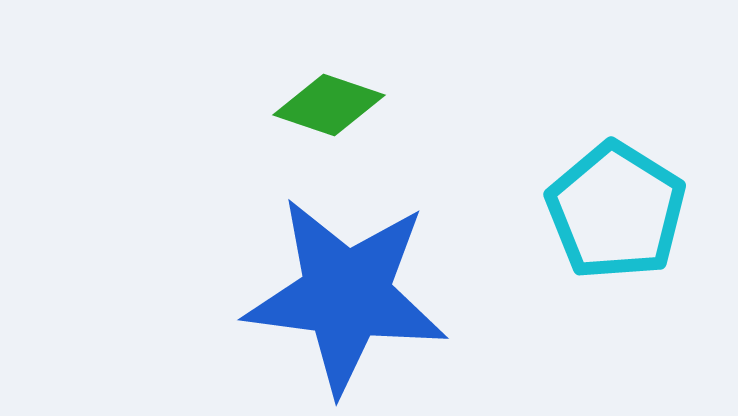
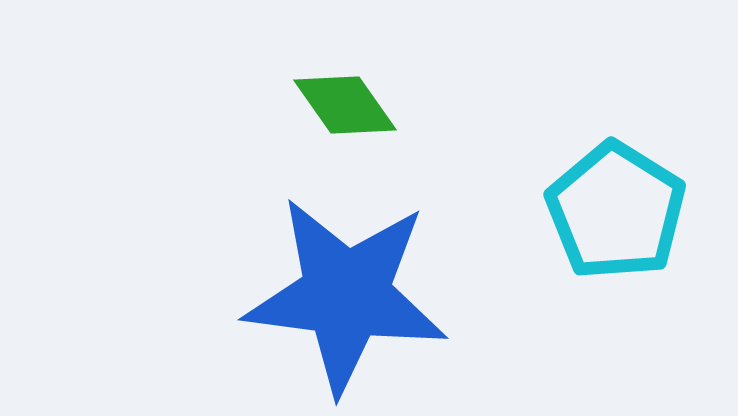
green diamond: moved 16 px right; rotated 36 degrees clockwise
